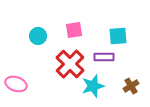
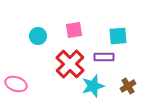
brown cross: moved 3 px left
